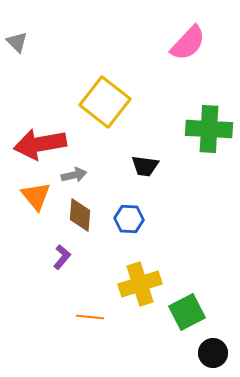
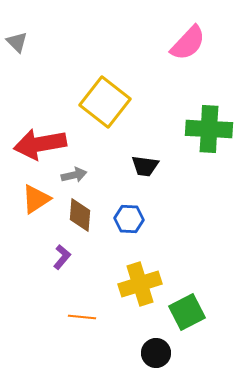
orange triangle: moved 3 px down; rotated 36 degrees clockwise
orange line: moved 8 px left
black circle: moved 57 px left
